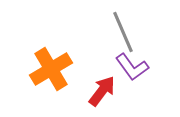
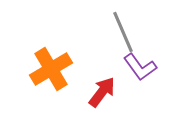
purple L-shape: moved 8 px right
red arrow: moved 1 px down
